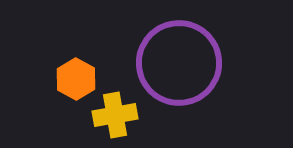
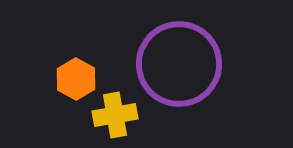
purple circle: moved 1 px down
